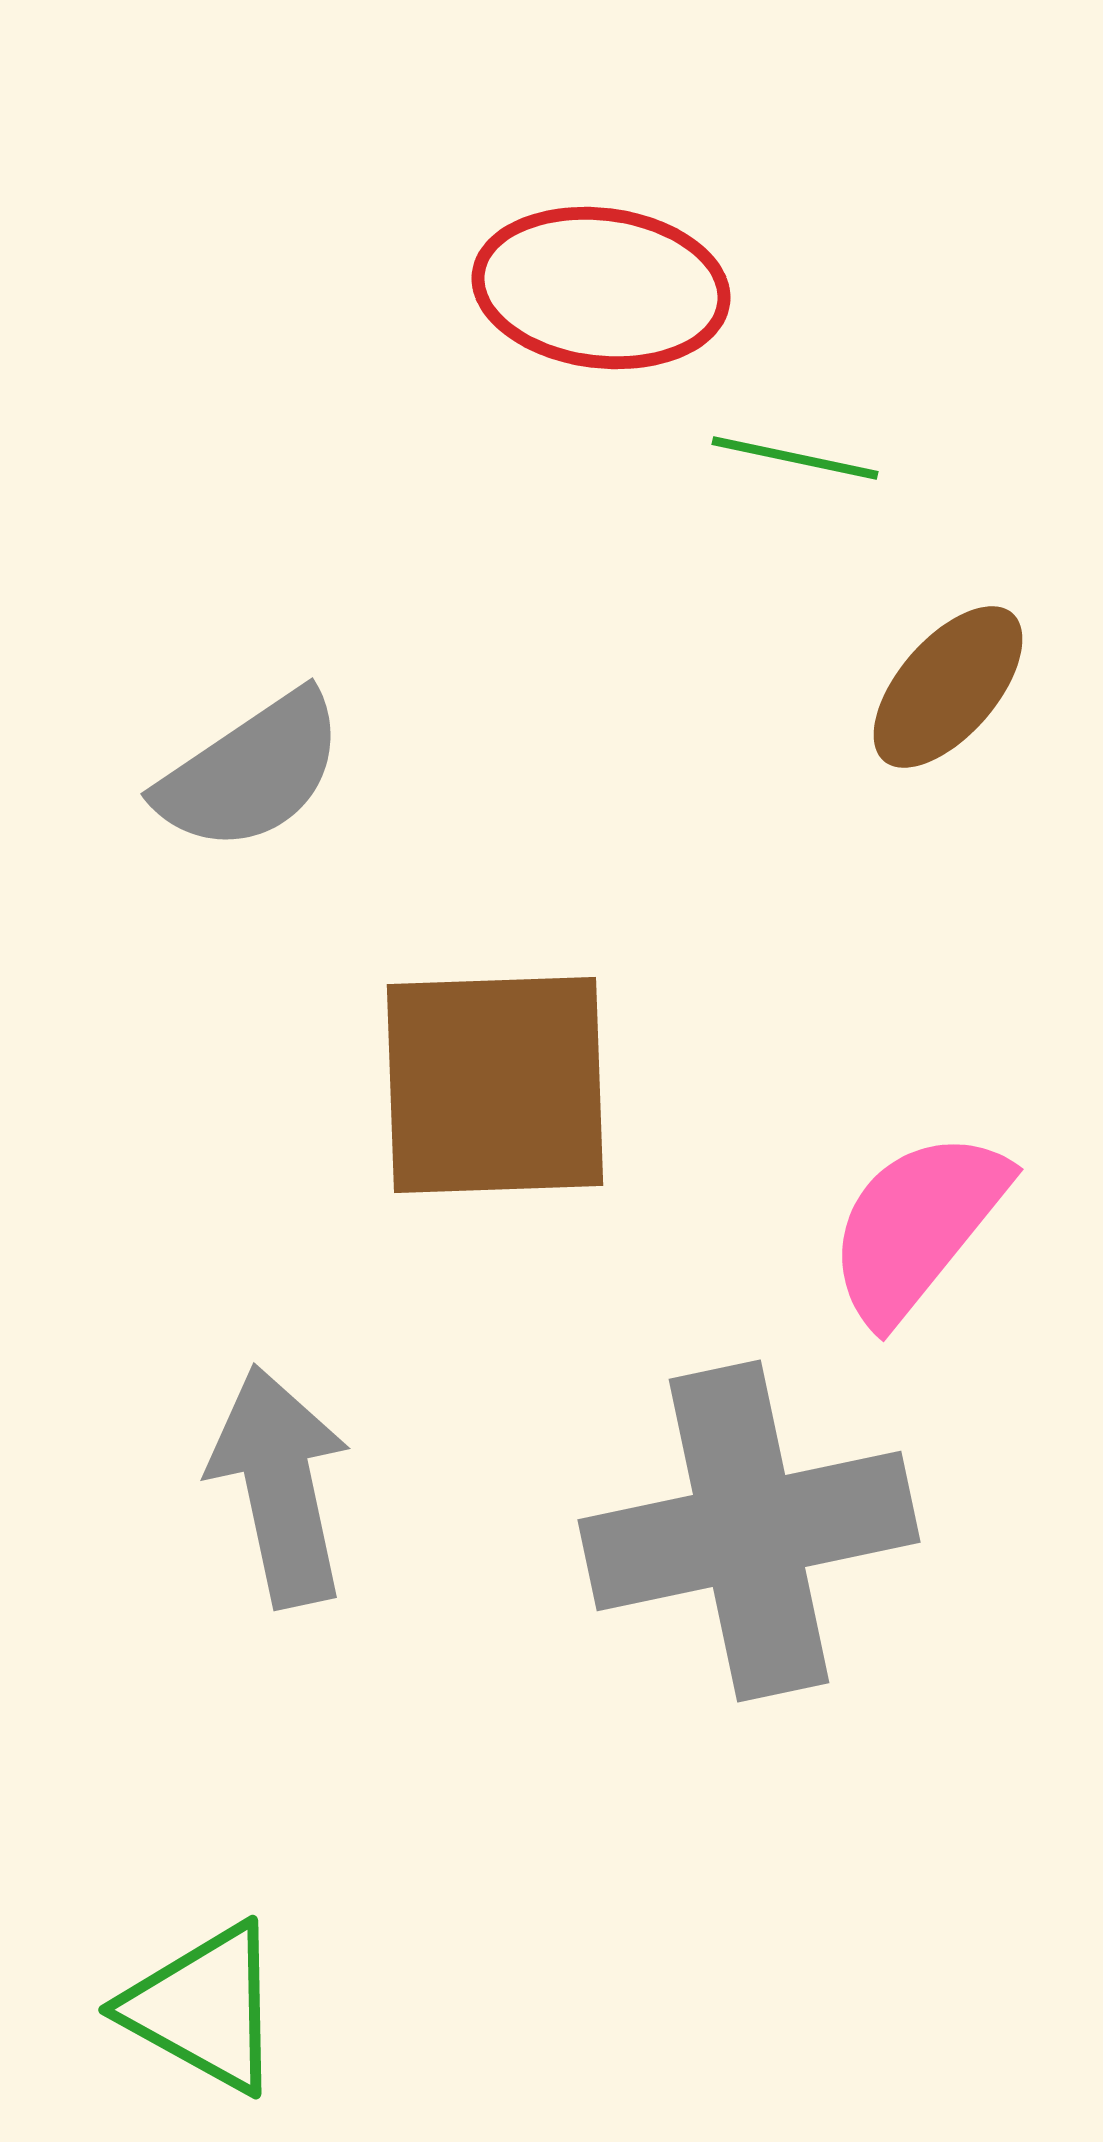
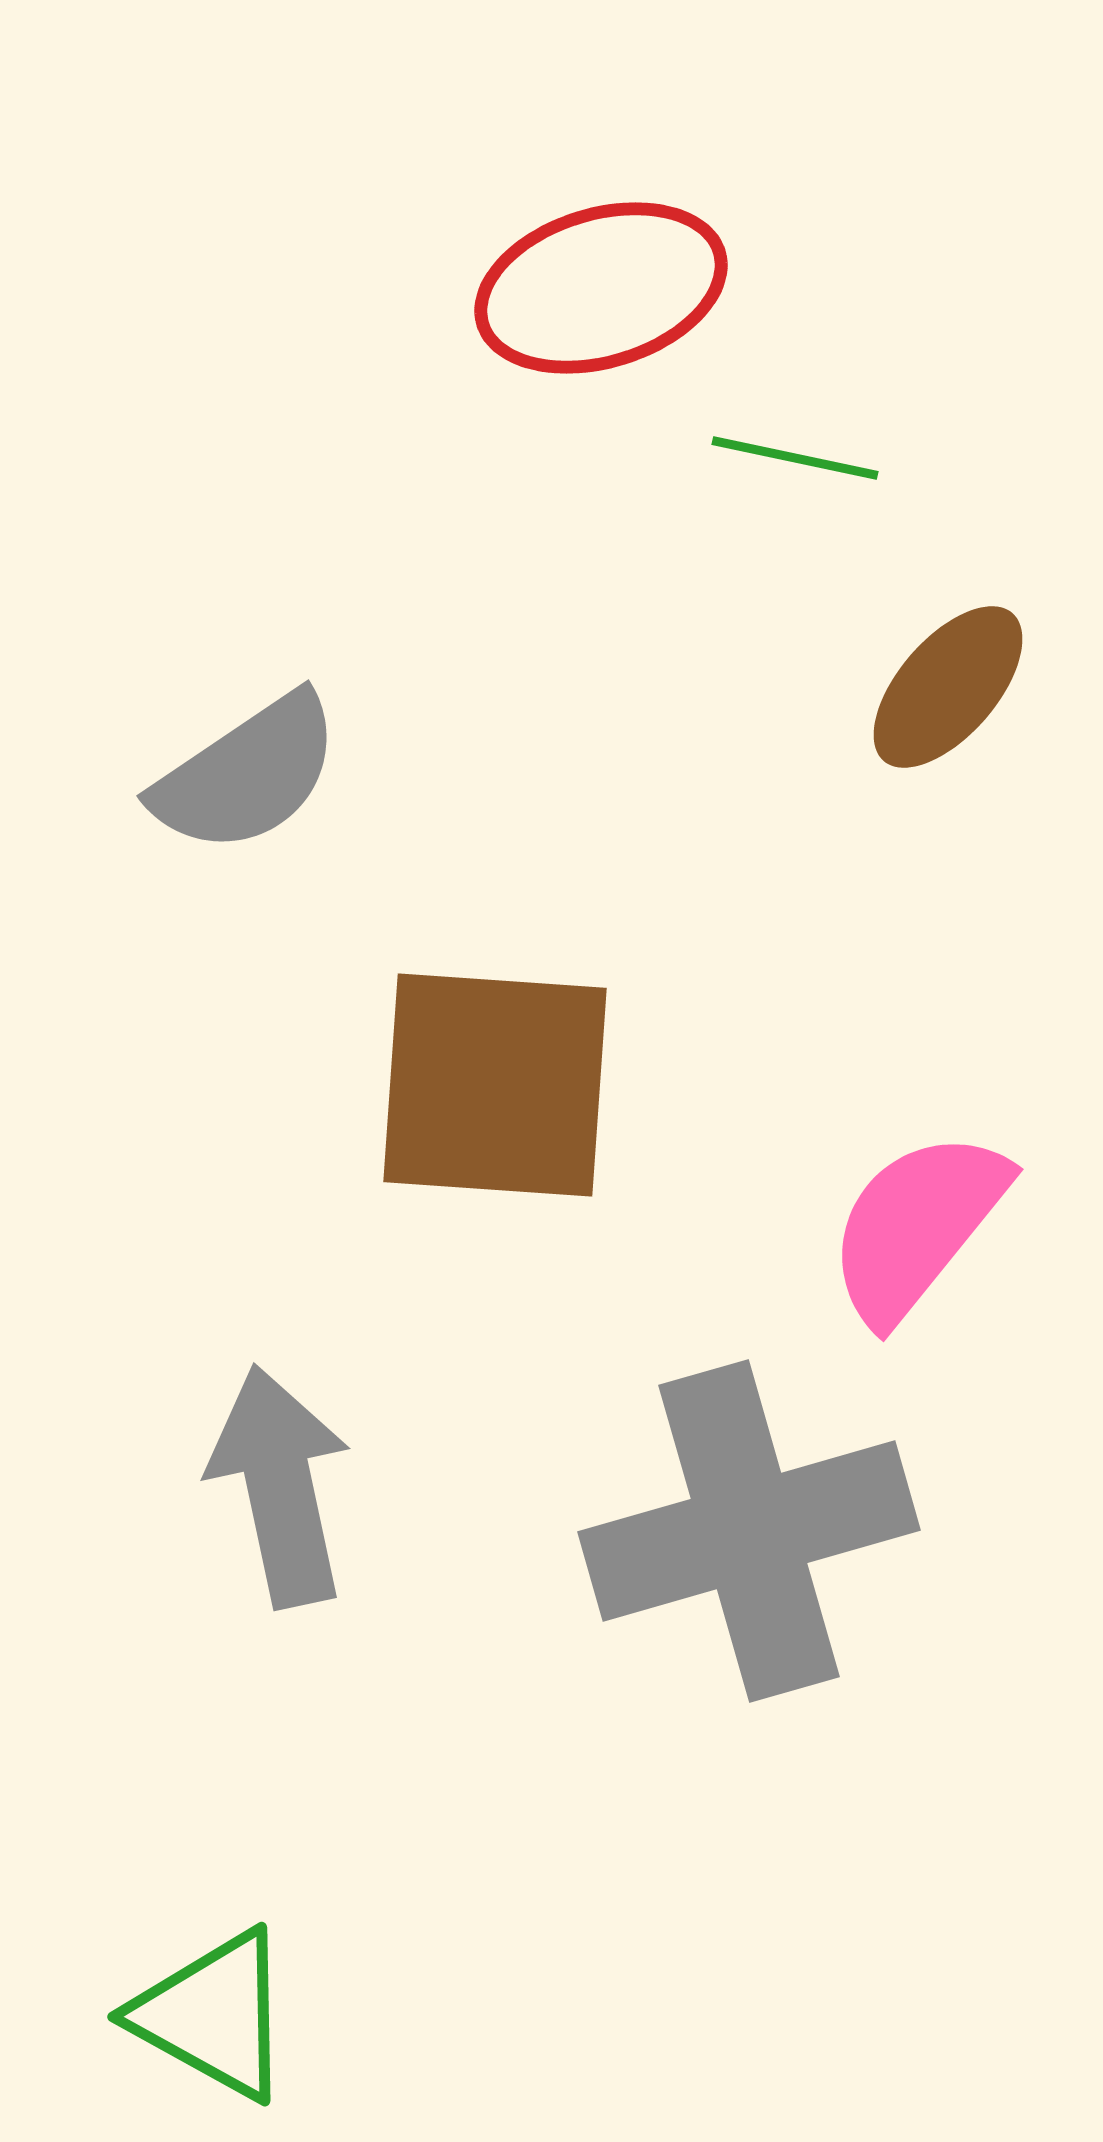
red ellipse: rotated 24 degrees counterclockwise
gray semicircle: moved 4 px left, 2 px down
brown square: rotated 6 degrees clockwise
gray cross: rotated 4 degrees counterclockwise
green triangle: moved 9 px right, 7 px down
